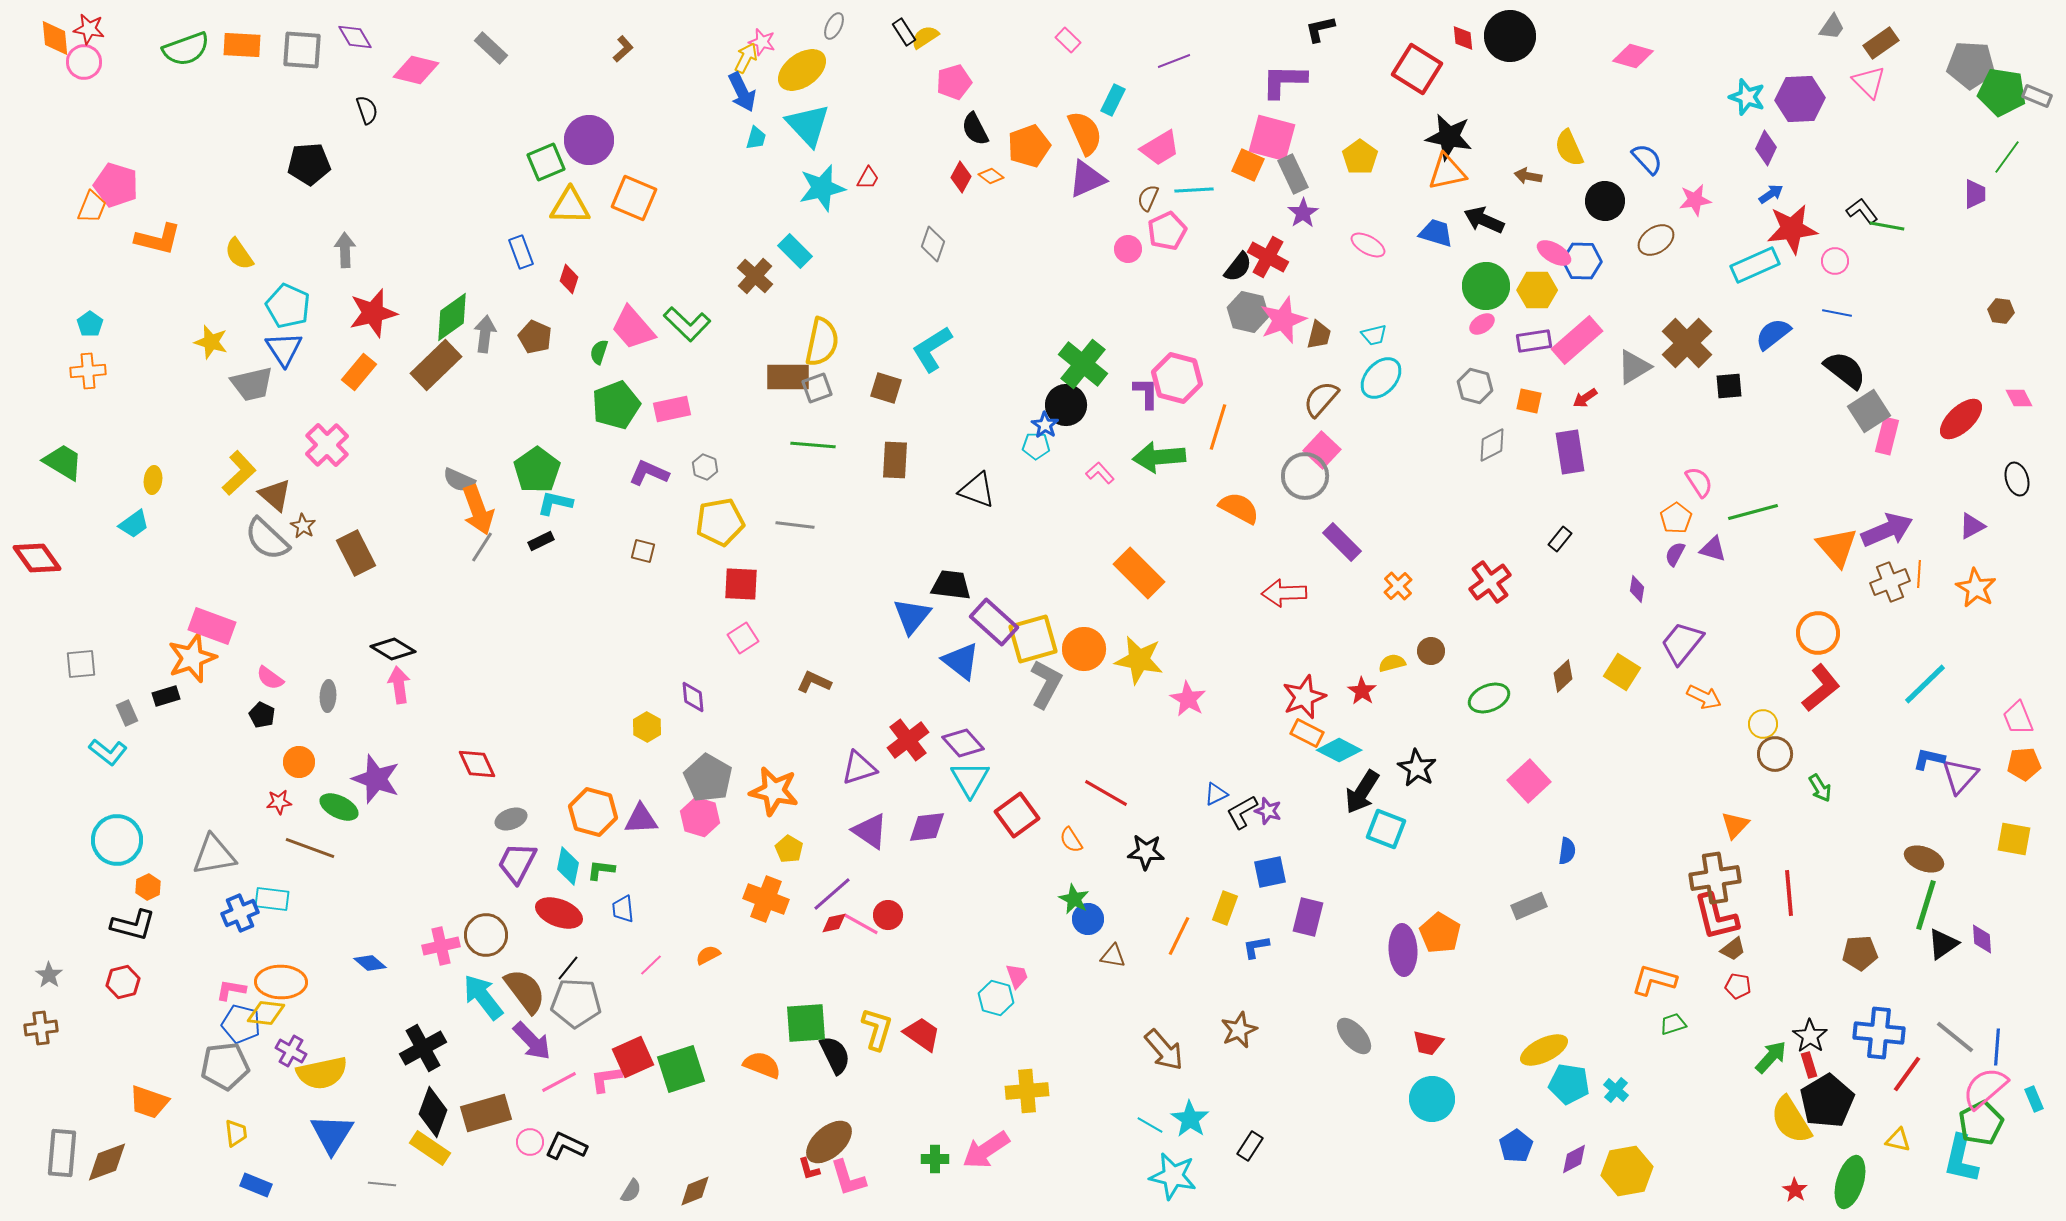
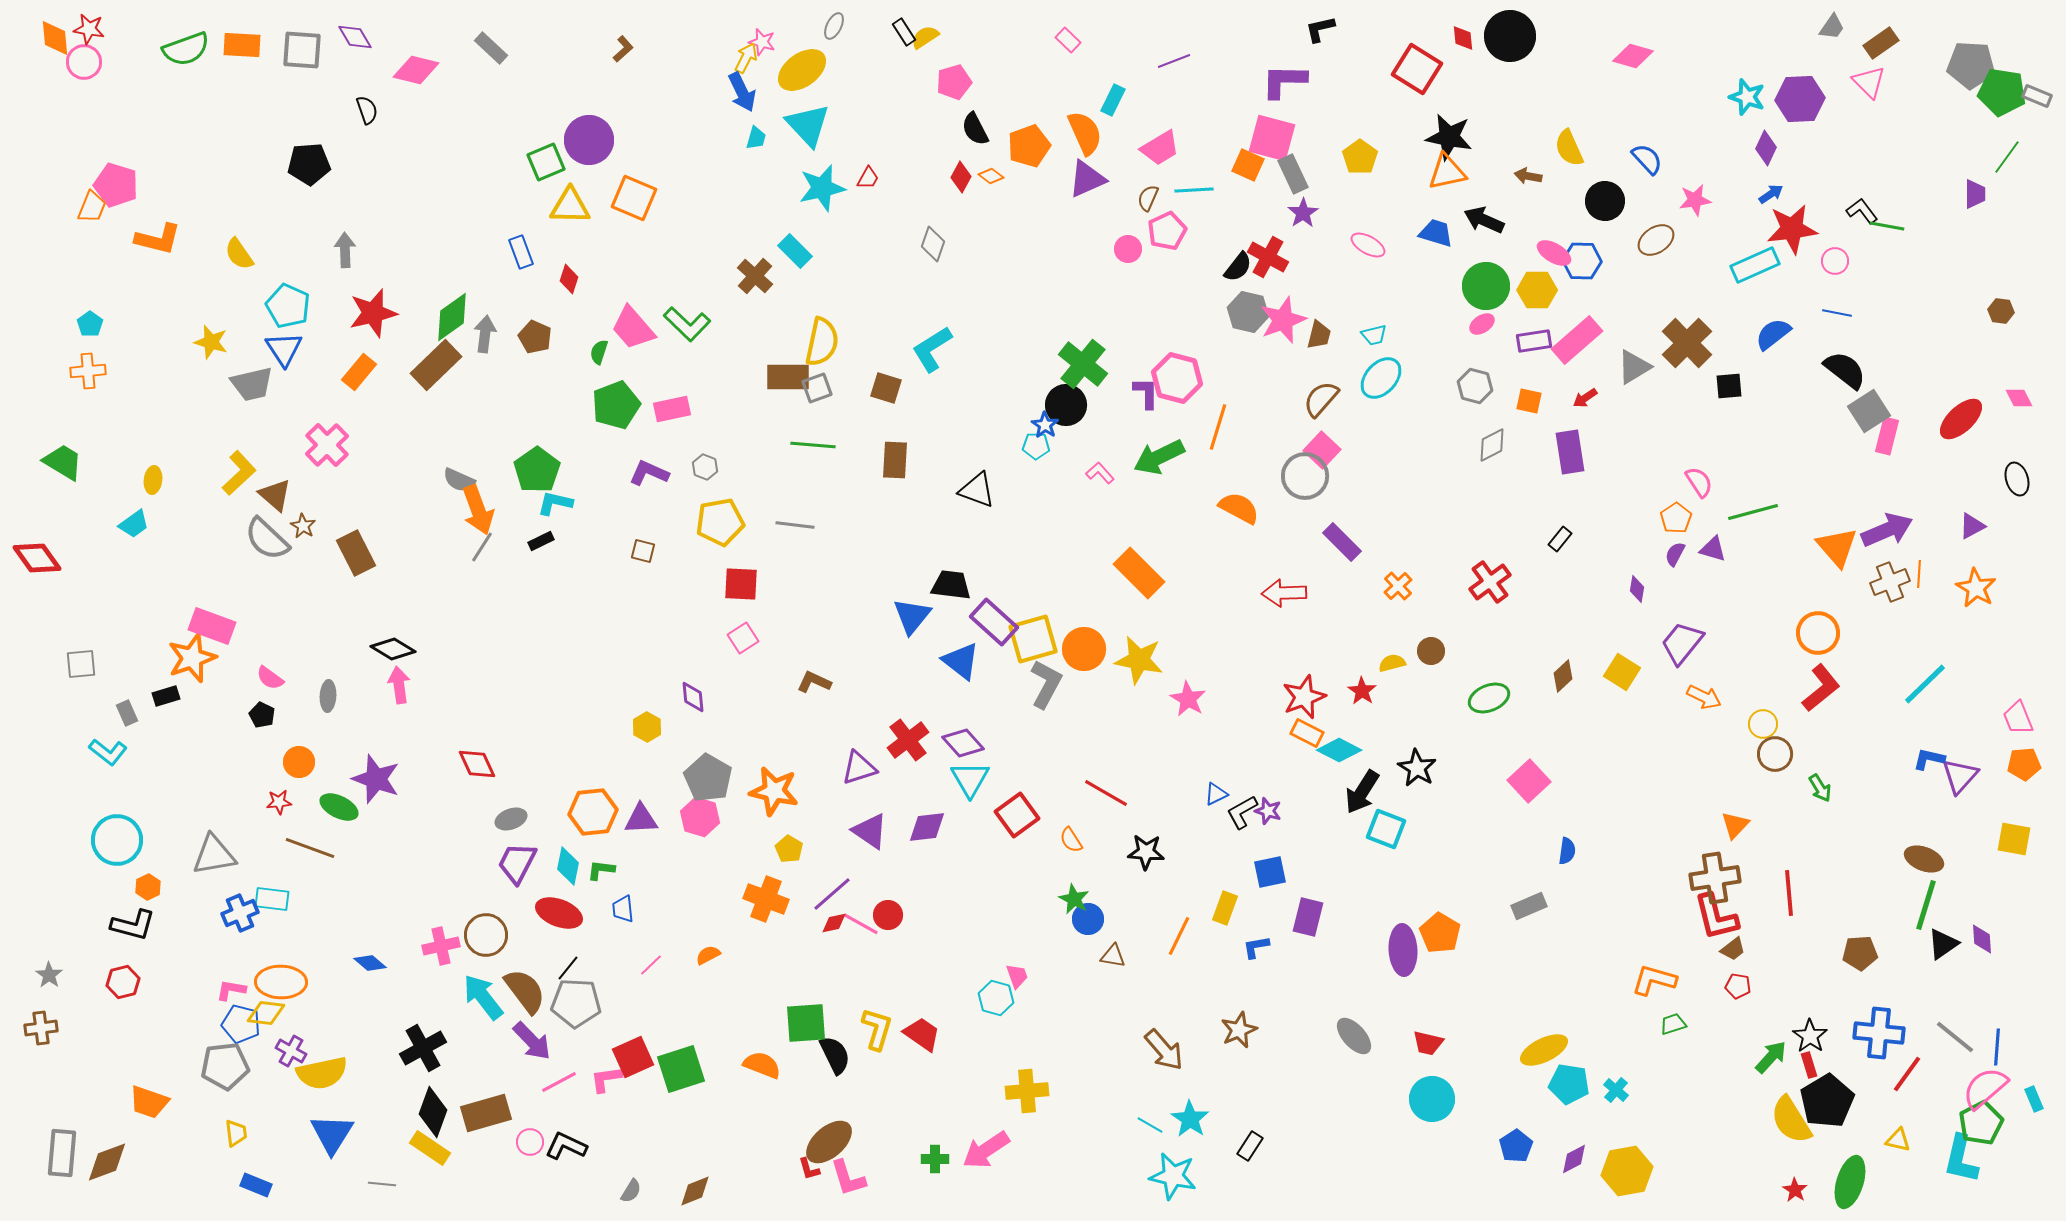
green arrow at (1159, 457): rotated 21 degrees counterclockwise
orange hexagon at (593, 812): rotated 21 degrees counterclockwise
